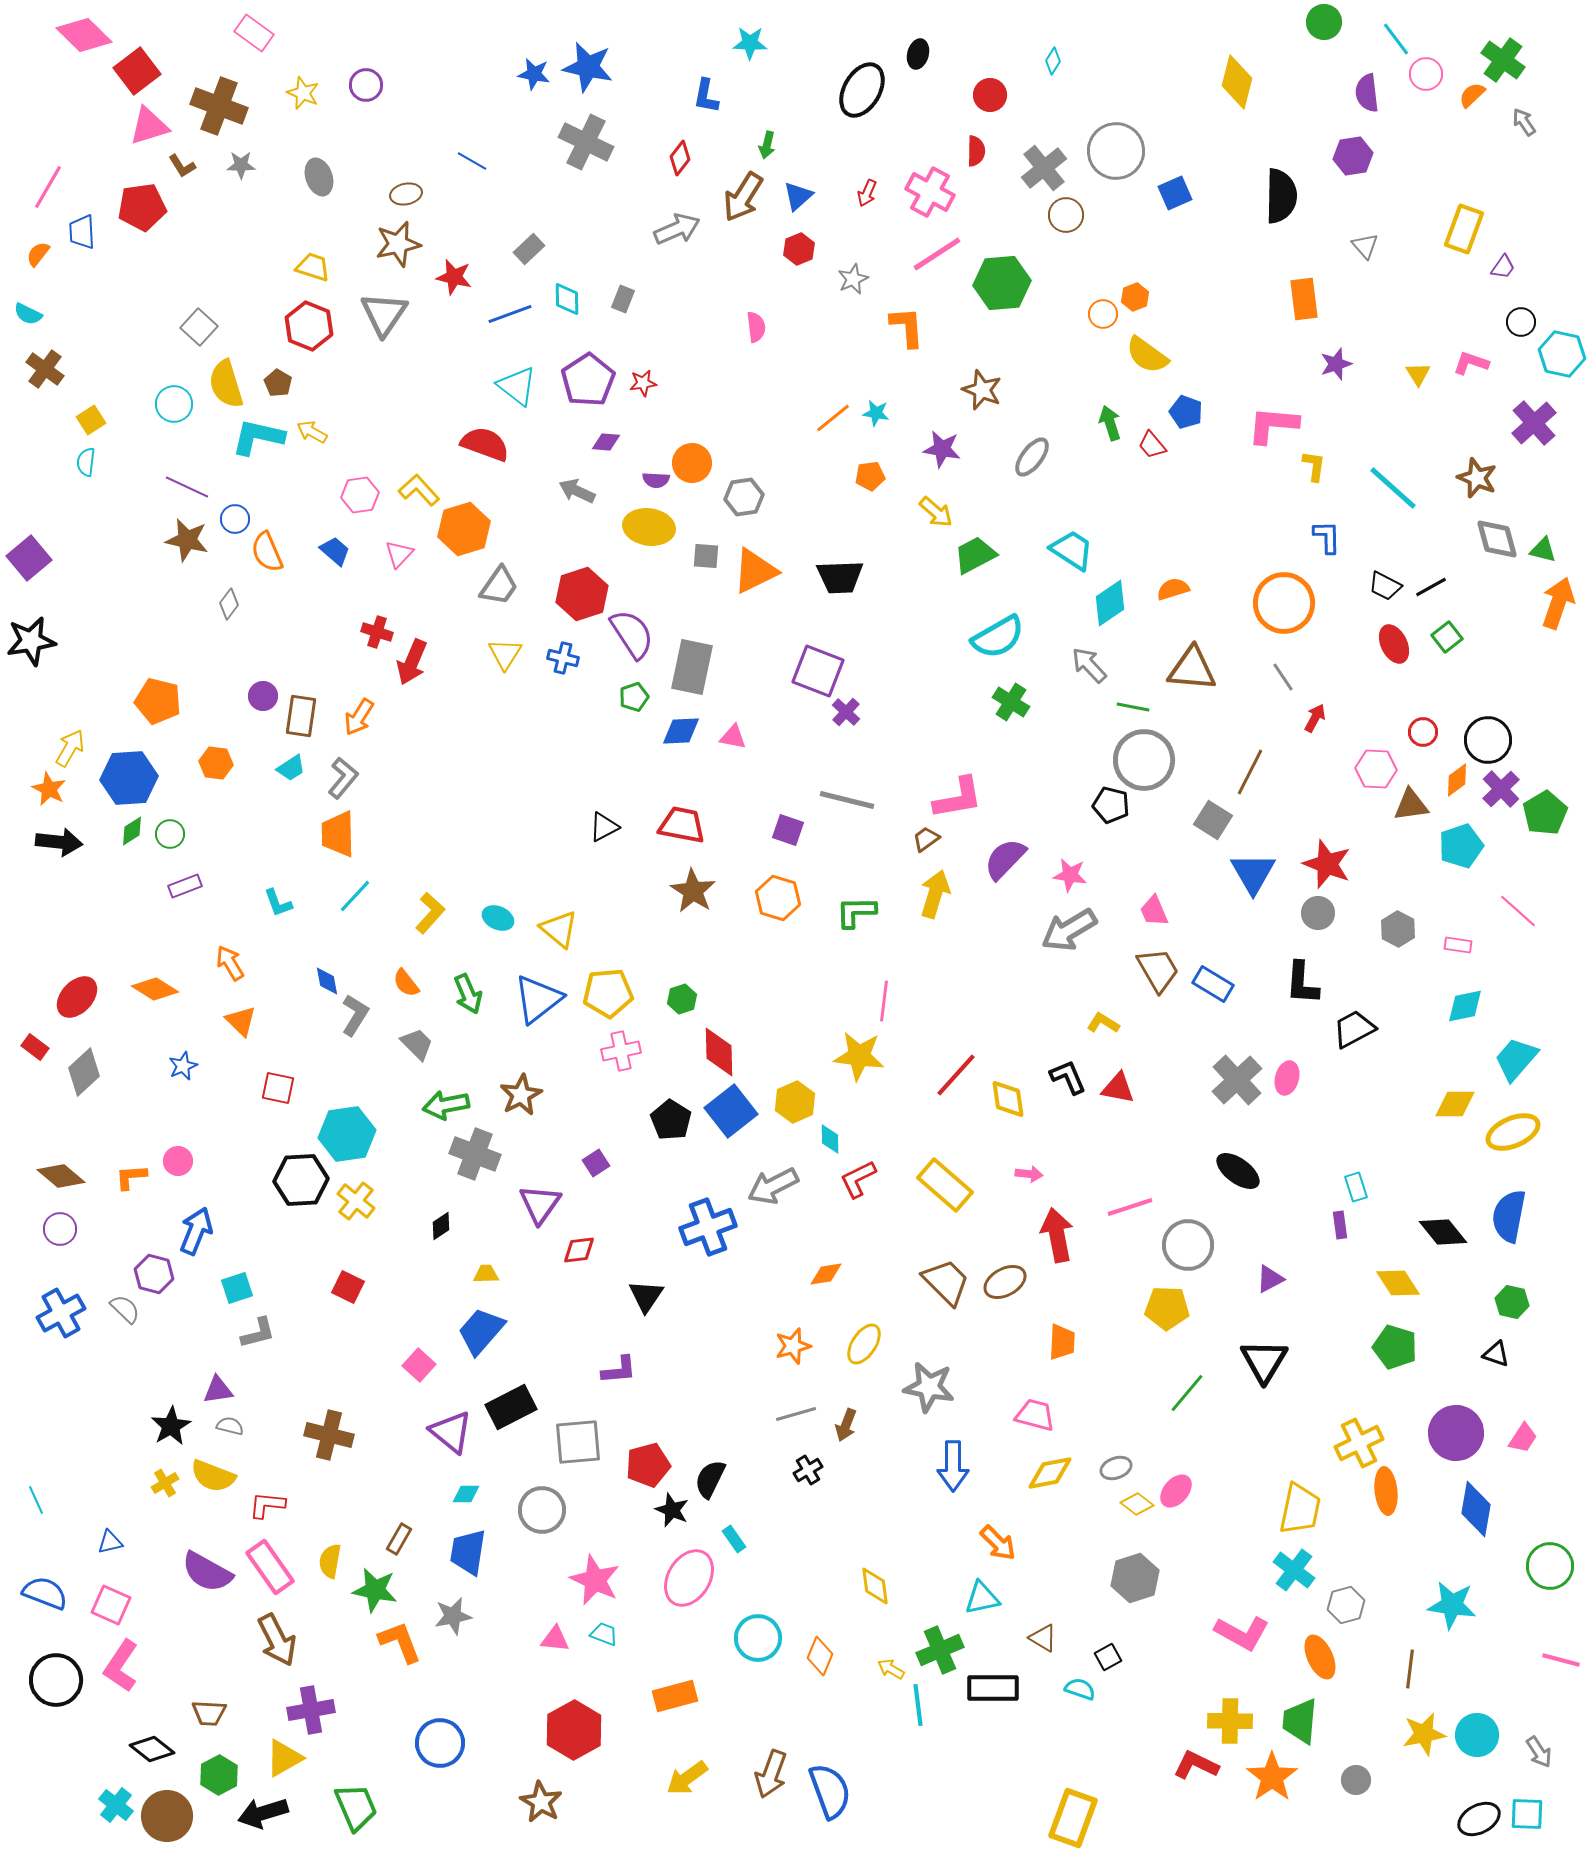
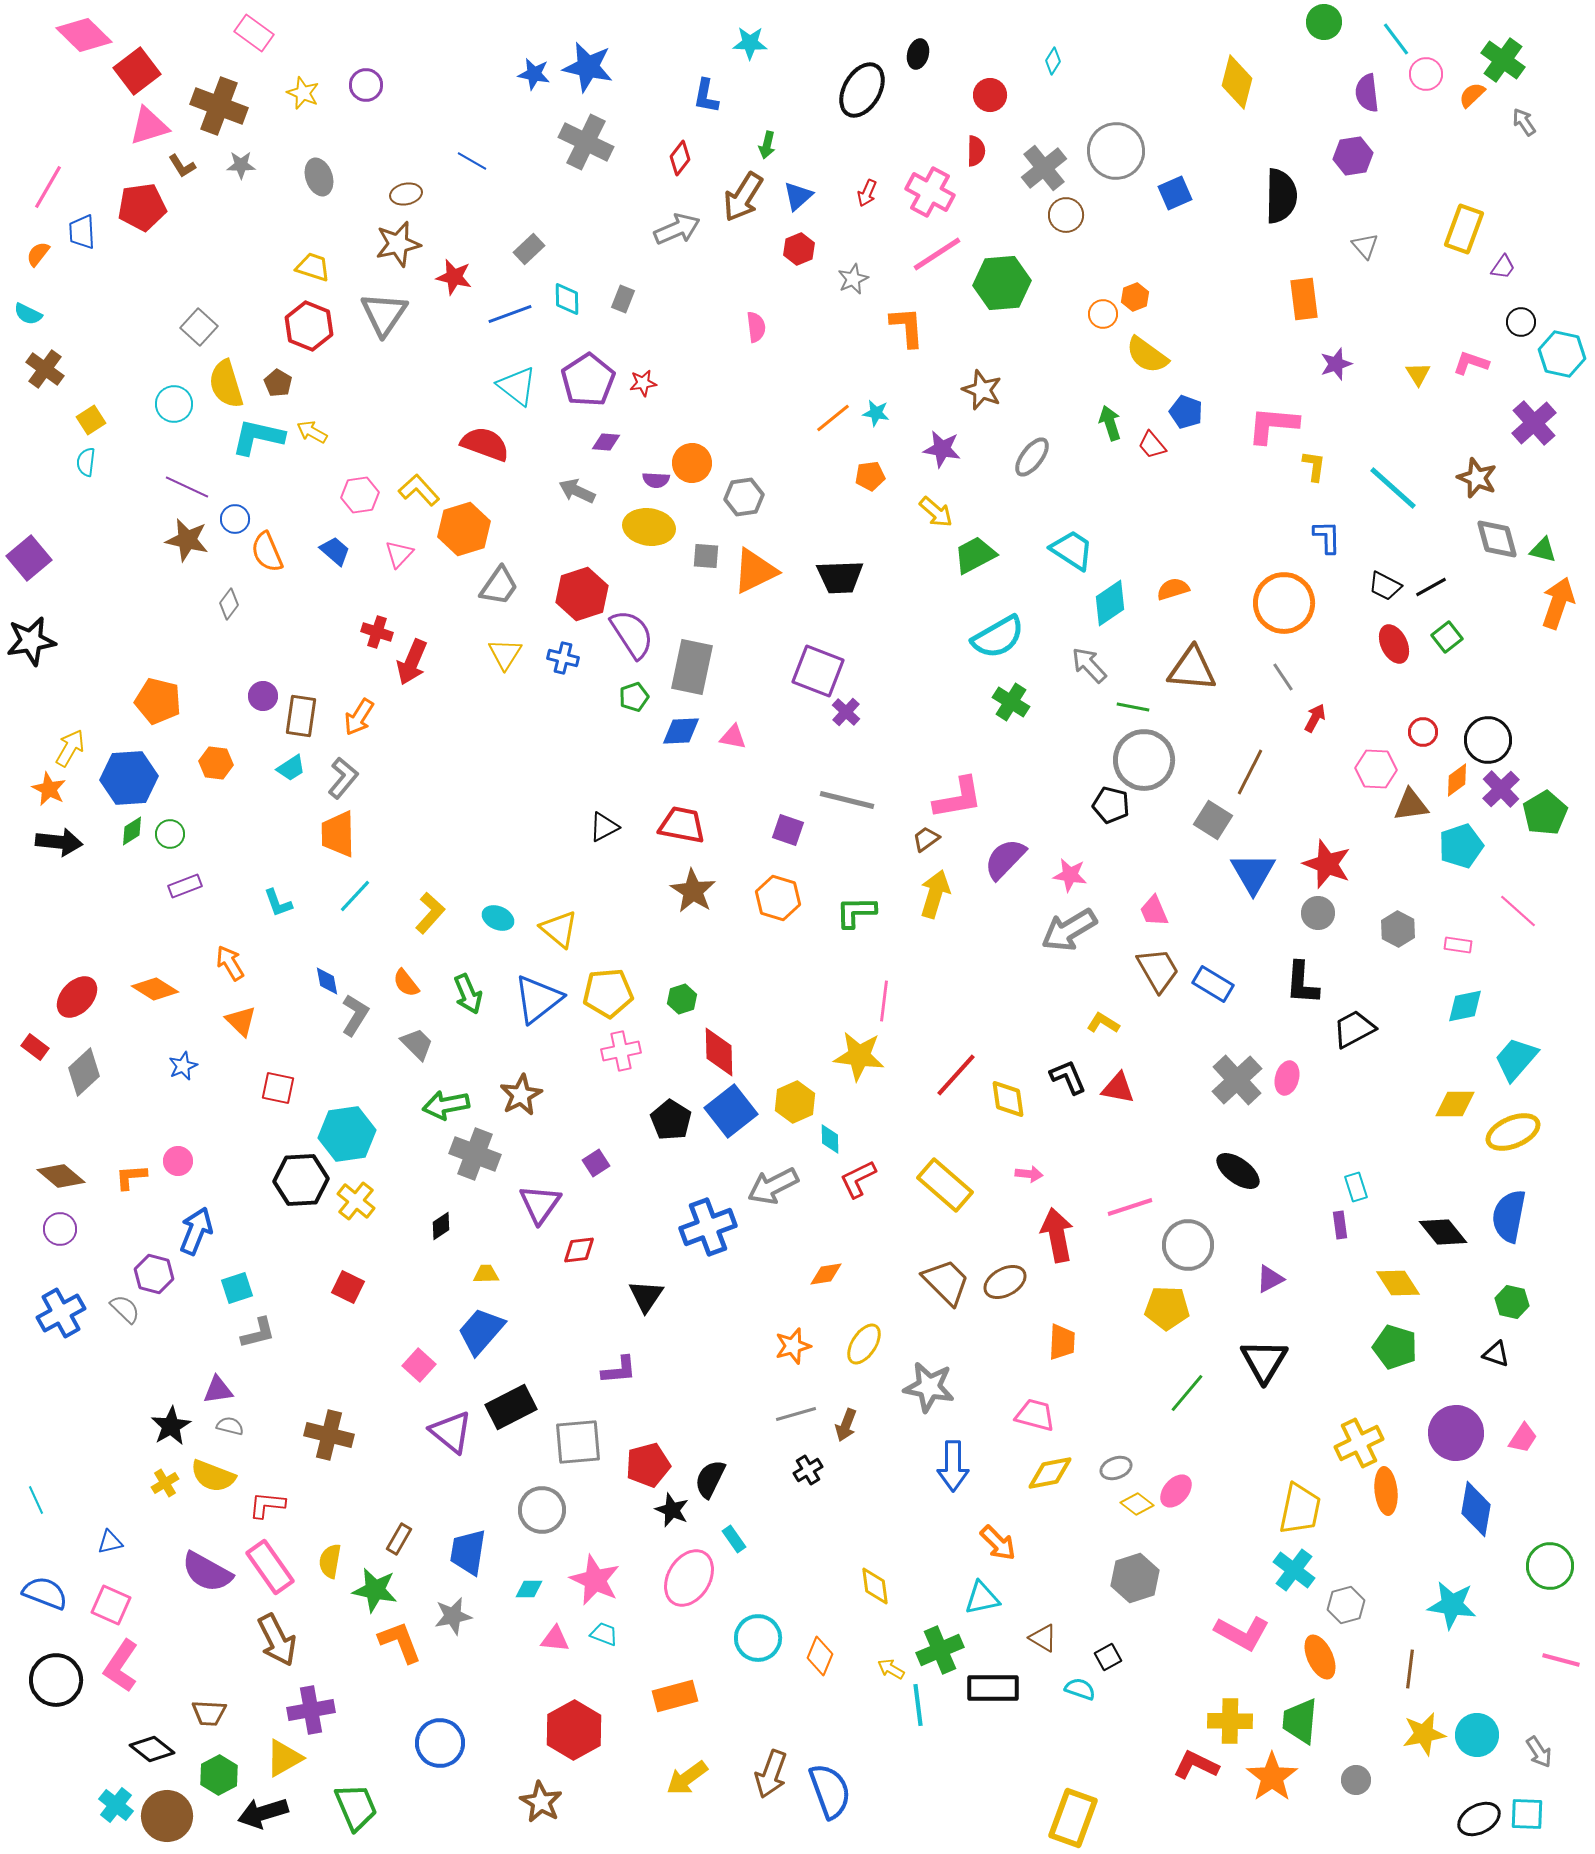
cyan diamond at (466, 1494): moved 63 px right, 95 px down
